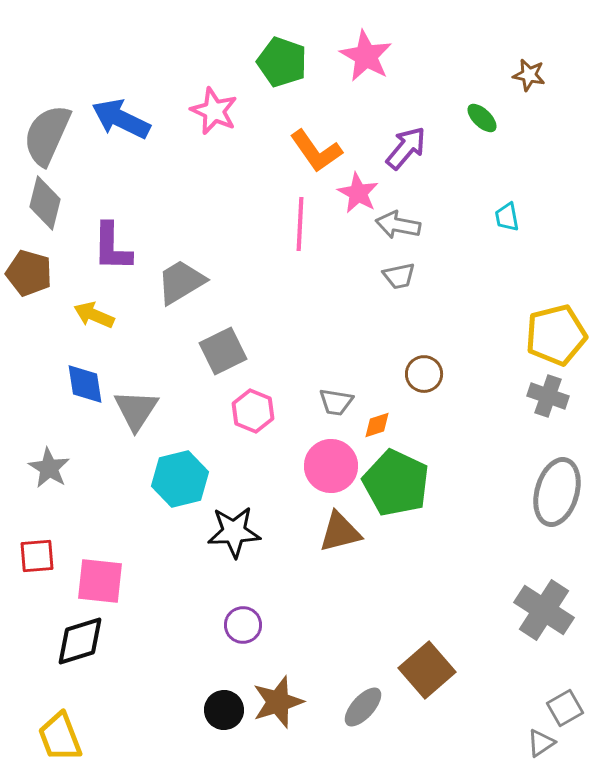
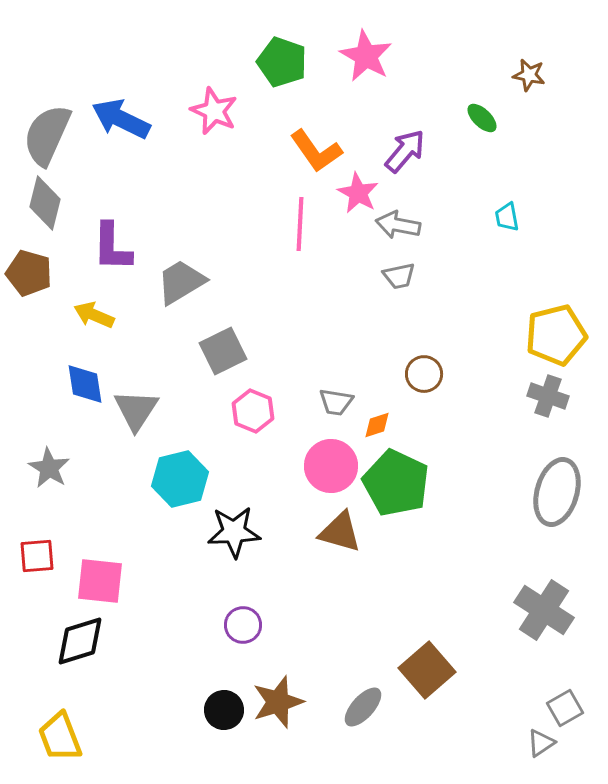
purple arrow at (406, 148): moved 1 px left, 3 px down
brown triangle at (340, 532): rotated 30 degrees clockwise
